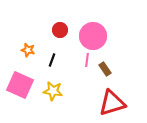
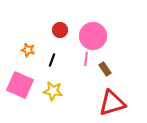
pink line: moved 1 px left, 1 px up
